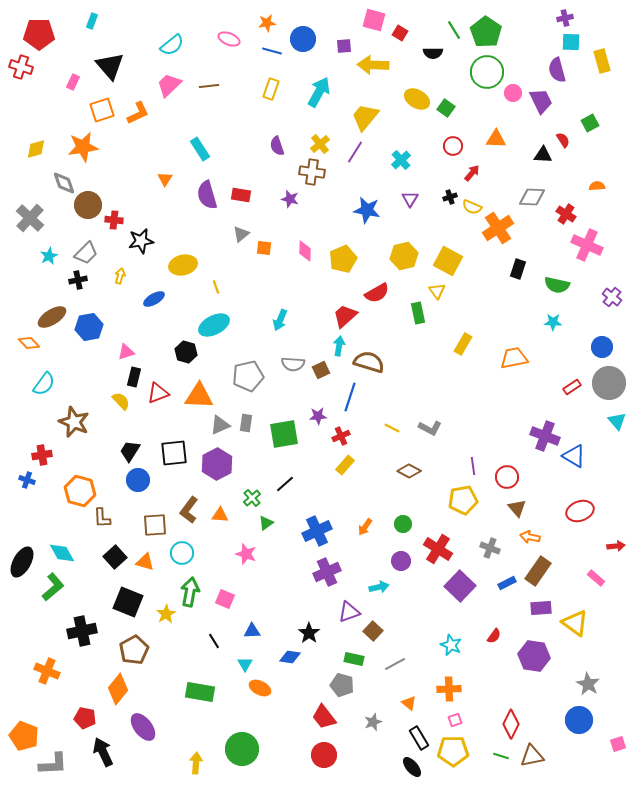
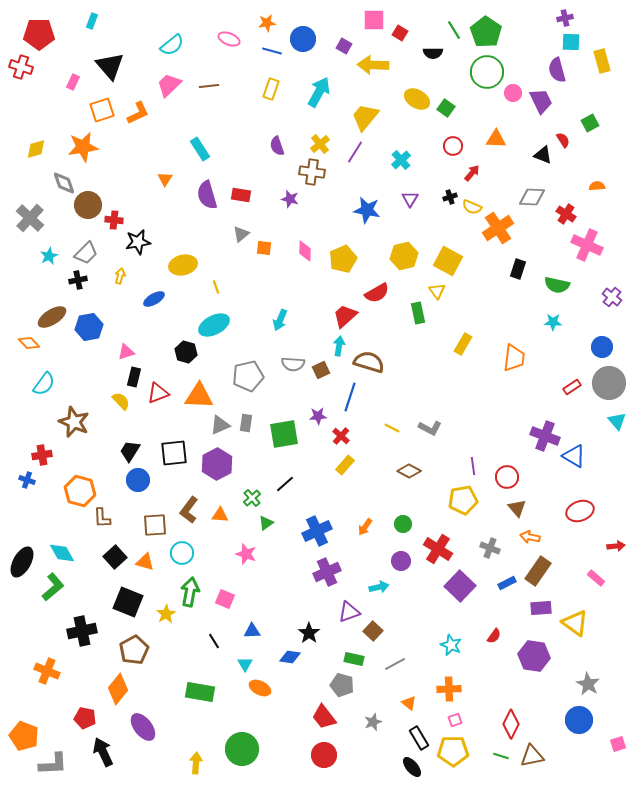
pink square at (374, 20): rotated 15 degrees counterclockwise
purple square at (344, 46): rotated 35 degrees clockwise
black triangle at (543, 155): rotated 18 degrees clockwise
black star at (141, 241): moved 3 px left, 1 px down
orange trapezoid at (514, 358): rotated 108 degrees clockwise
red cross at (341, 436): rotated 24 degrees counterclockwise
